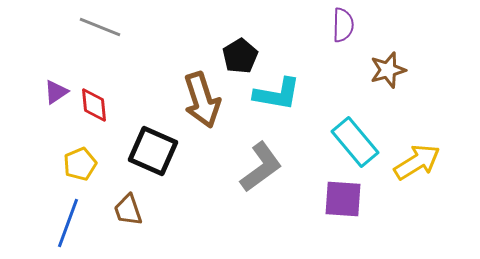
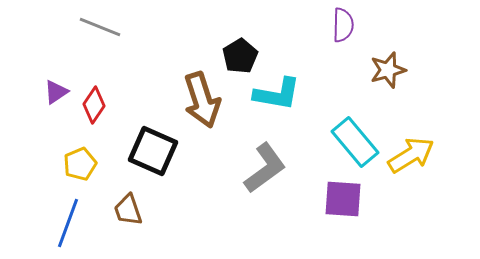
red diamond: rotated 39 degrees clockwise
yellow arrow: moved 6 px left, 7 px up
gray L-shape: moved 4 px right, 1 px down
